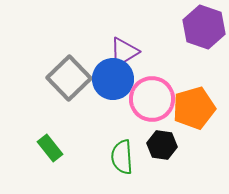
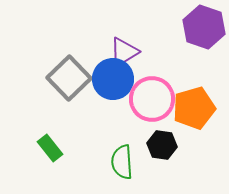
green semicircle: moved 5 px down
